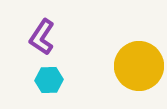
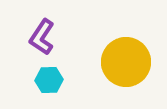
yellow circle: moved 13 px left, 4 px up
